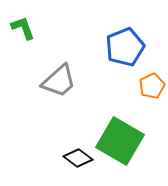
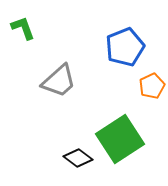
green square: moved 2 px up; rotated 27 degrees clockwise
